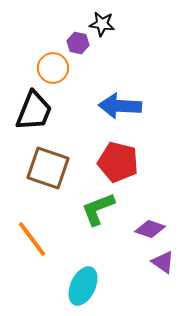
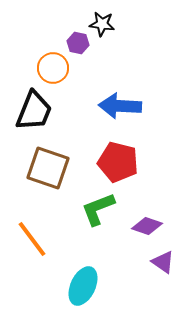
purple diamond: moved 3 px left, 3 px up
